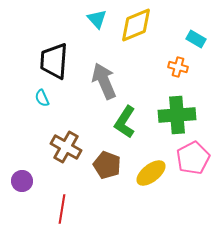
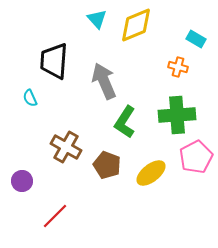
cyan semicircle: moved 12 px left
pink pentagon: moved 3 px right, 1 px up
red line: moved 7 px left, 7 px down; rotated 36 degrees clockwise
